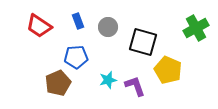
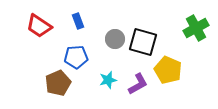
gray circle: moved 7 px right, 12 px down
purple L-shape: moved 3 px right, 2 px up; rotated 80 degrees clockwise
